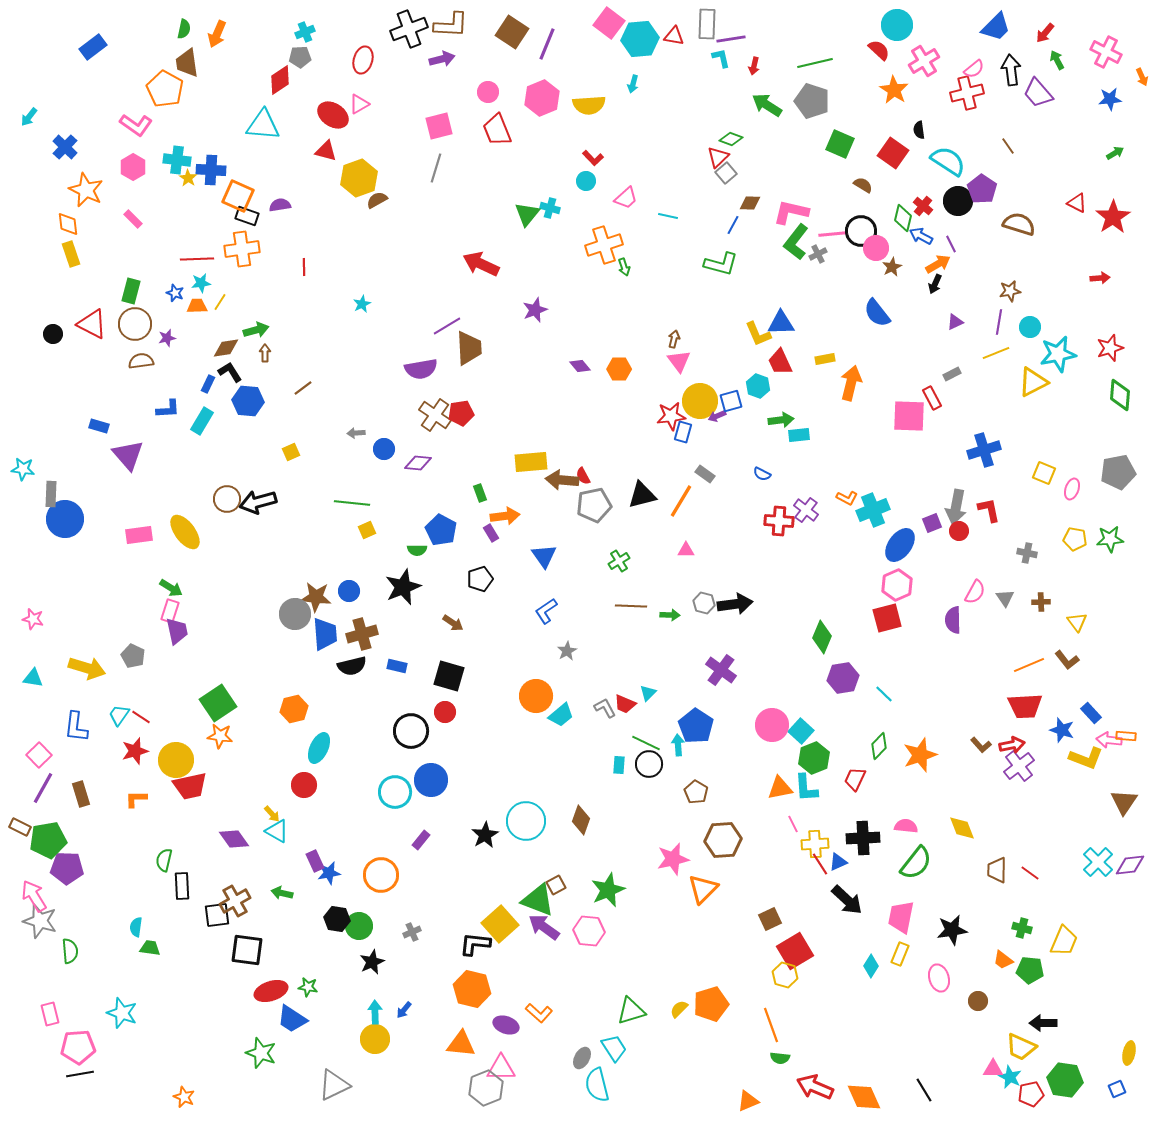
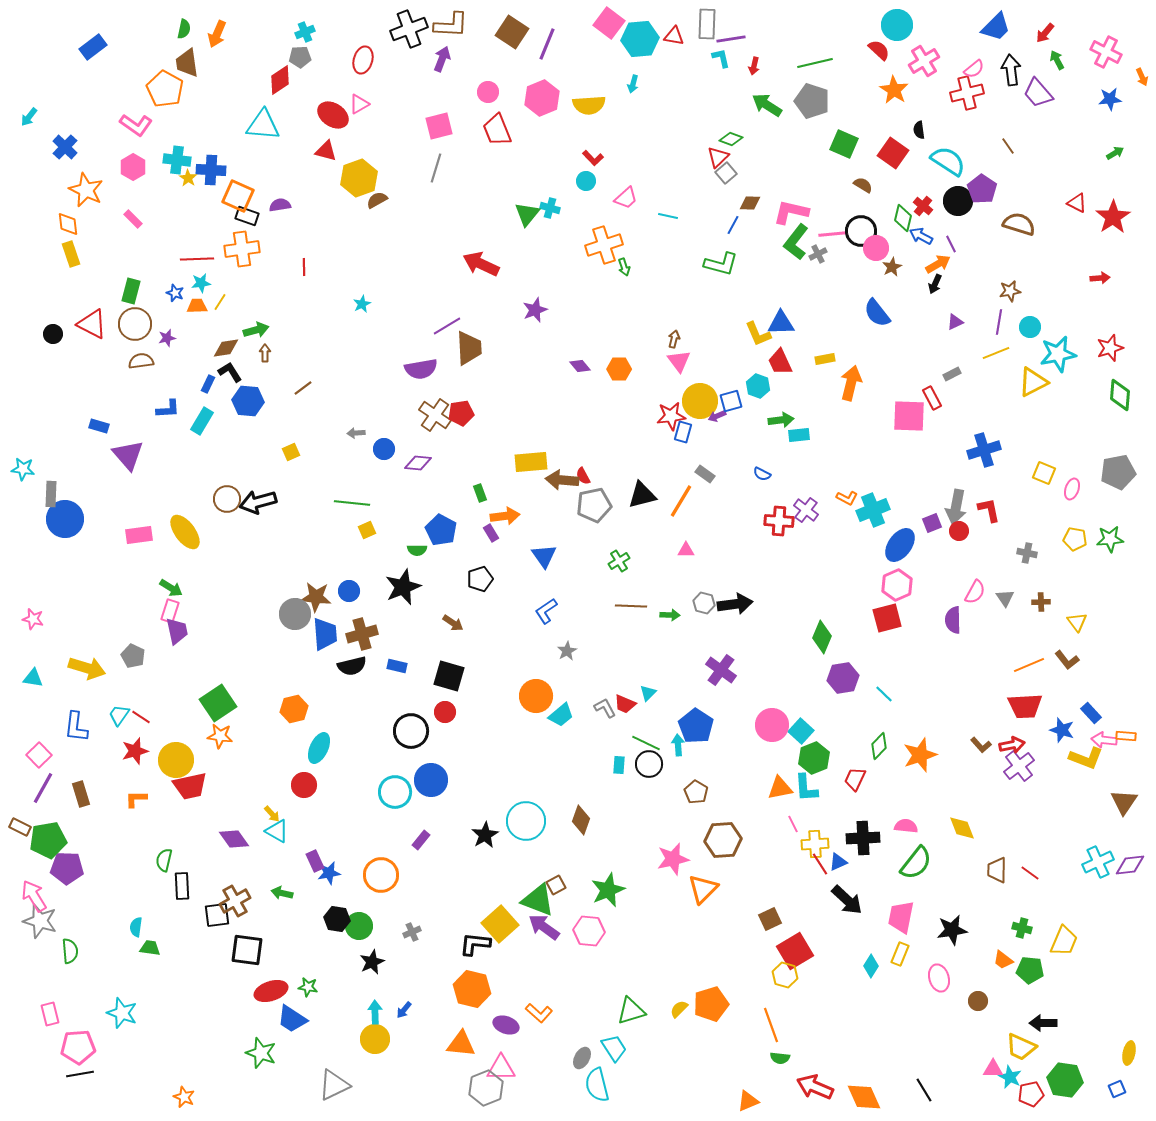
purple arrow at (442, 59): rotated 55 degrees counterclockwise
green square at (840, 144): moved 4 px right
pink arrow at (1109, 740): moved 5 px left
cyan cross at (1098, 862): rotated 20 degrees clockwise
